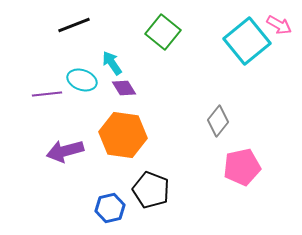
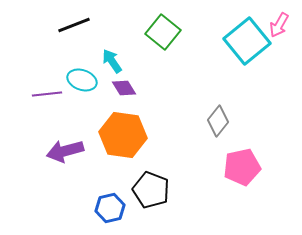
pink arrow: rotated 90 degrees clockwise
cyan arrow: moved 2 px up
